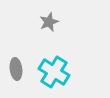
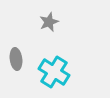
gray ellipse: moved 10 px up
